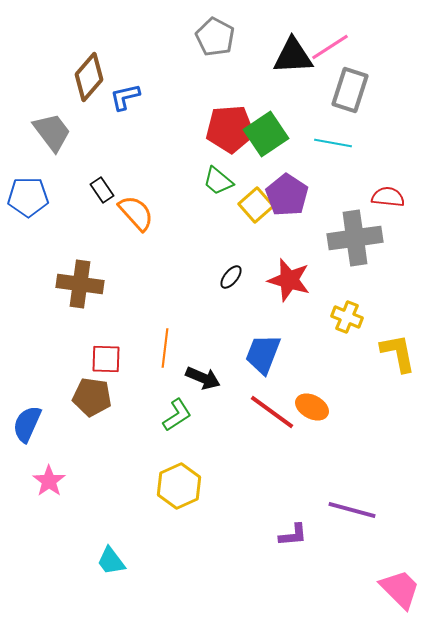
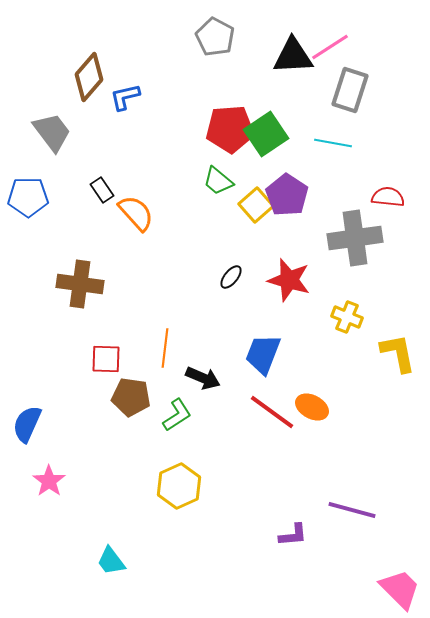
brown pentagon: moved 39 px right
